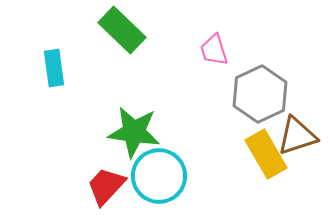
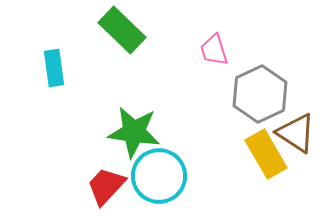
brown triangle: moved 1 px left, 3 px up; rotated 51 degrees clockwise
